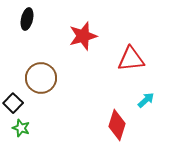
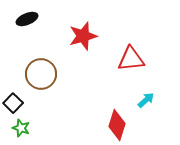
black ellipse: rotated 55 degrees clockwise
brown circle: moved 4 px up
